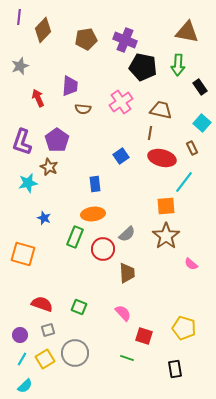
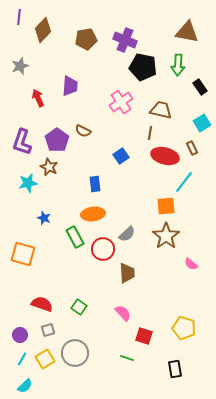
brown semicircle at (83, 109): moved 22 px down; rotated 21 degrees clockwise
cyan square at (202, 123): rotated 18 degrees clockwise
red ellipse at (162, 158): moved 3 px right, 2 px up
green rectangle at (75, 237): rotated 50 degrees counterclockwise
green square at (79, 307): rotated 14 degrees clockwise
